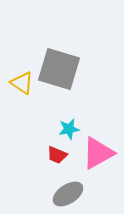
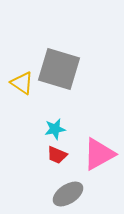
cyan star: moved 14 px left
pink triangle: moved 1 px right, 1 px down
